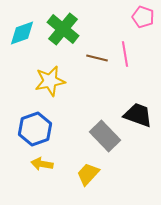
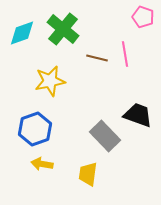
yellow trapezoid: rotated 35 degrees counterclockwise
